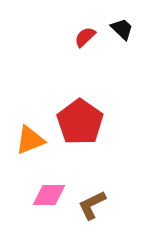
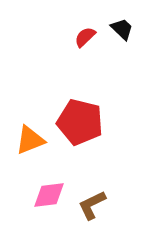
red pentagon: rotated 21 degrees counterclockwise
pink diamond: rotated 8 degrees counterclockwise
